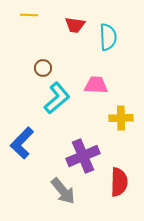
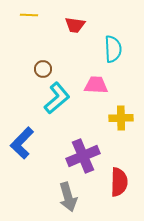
cyan semicircle: moved 5 px right, 12 px down
brown circle: moved 1 px down
gray arrow: moved 5 px right, 6 px down; rotated 24 degrees clockwise
